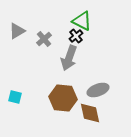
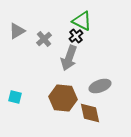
gray ellipse: moved 2 px right, 4 px up
